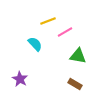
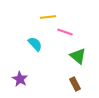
yellow line: moved 4 px up; rotated 14 degrees clockwise
pink line: rotated 49 degrees clockwise
green triangle: rotated 30 degrees clockwise
brown rectangle: rotated 32 degrees clockwise
